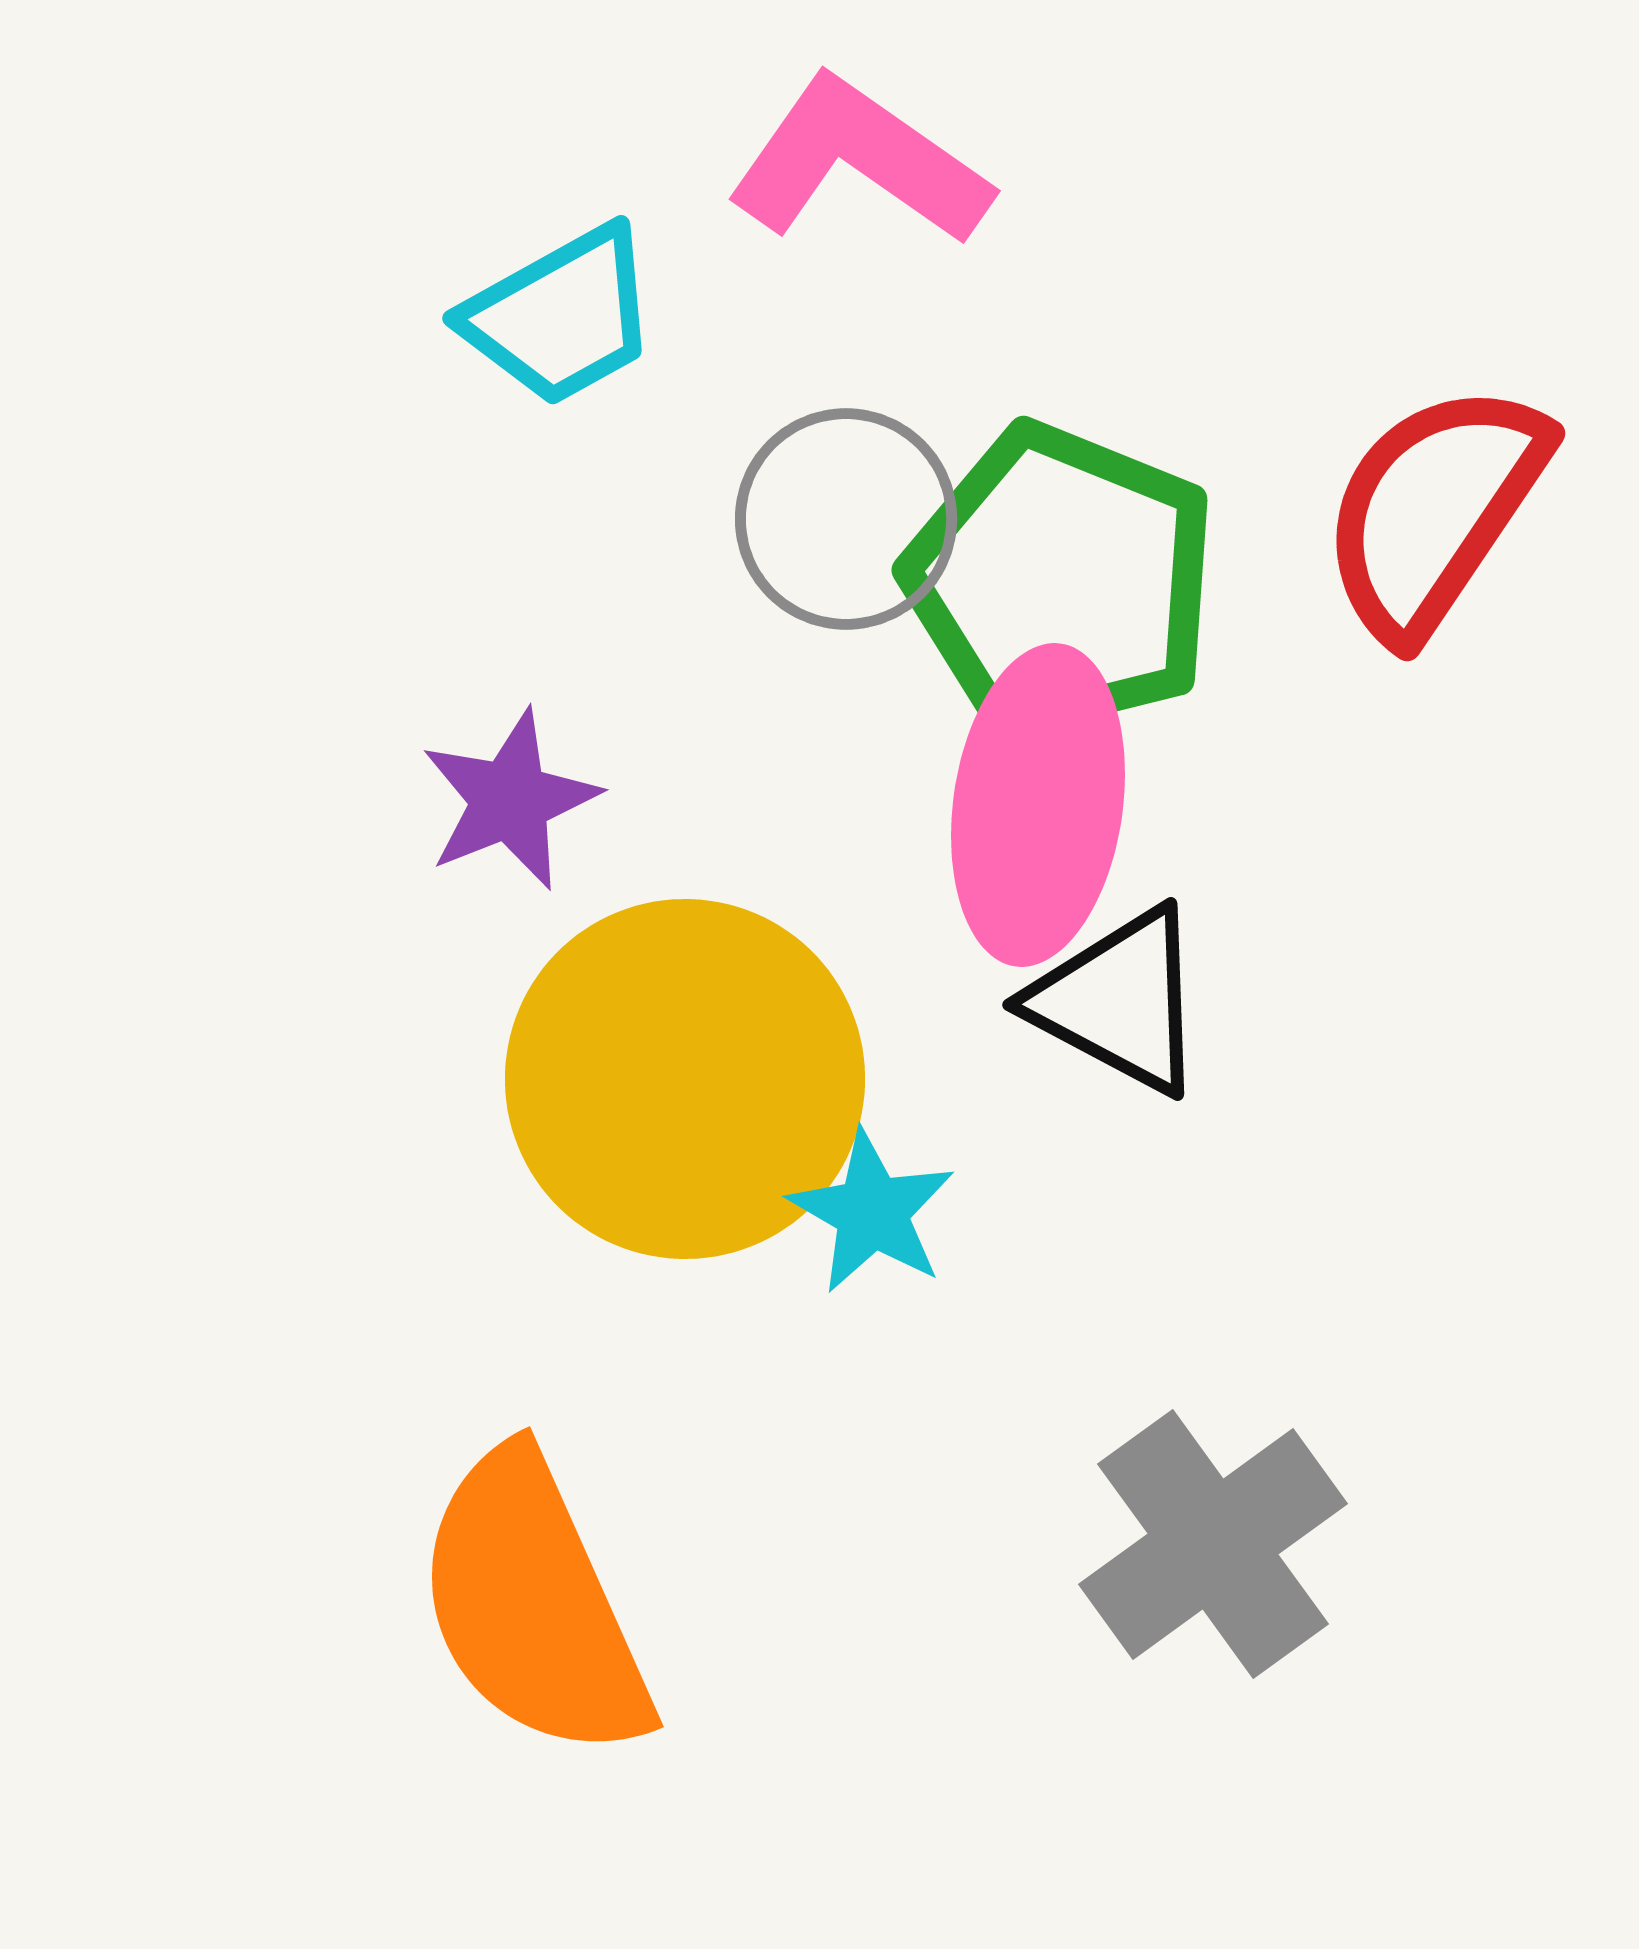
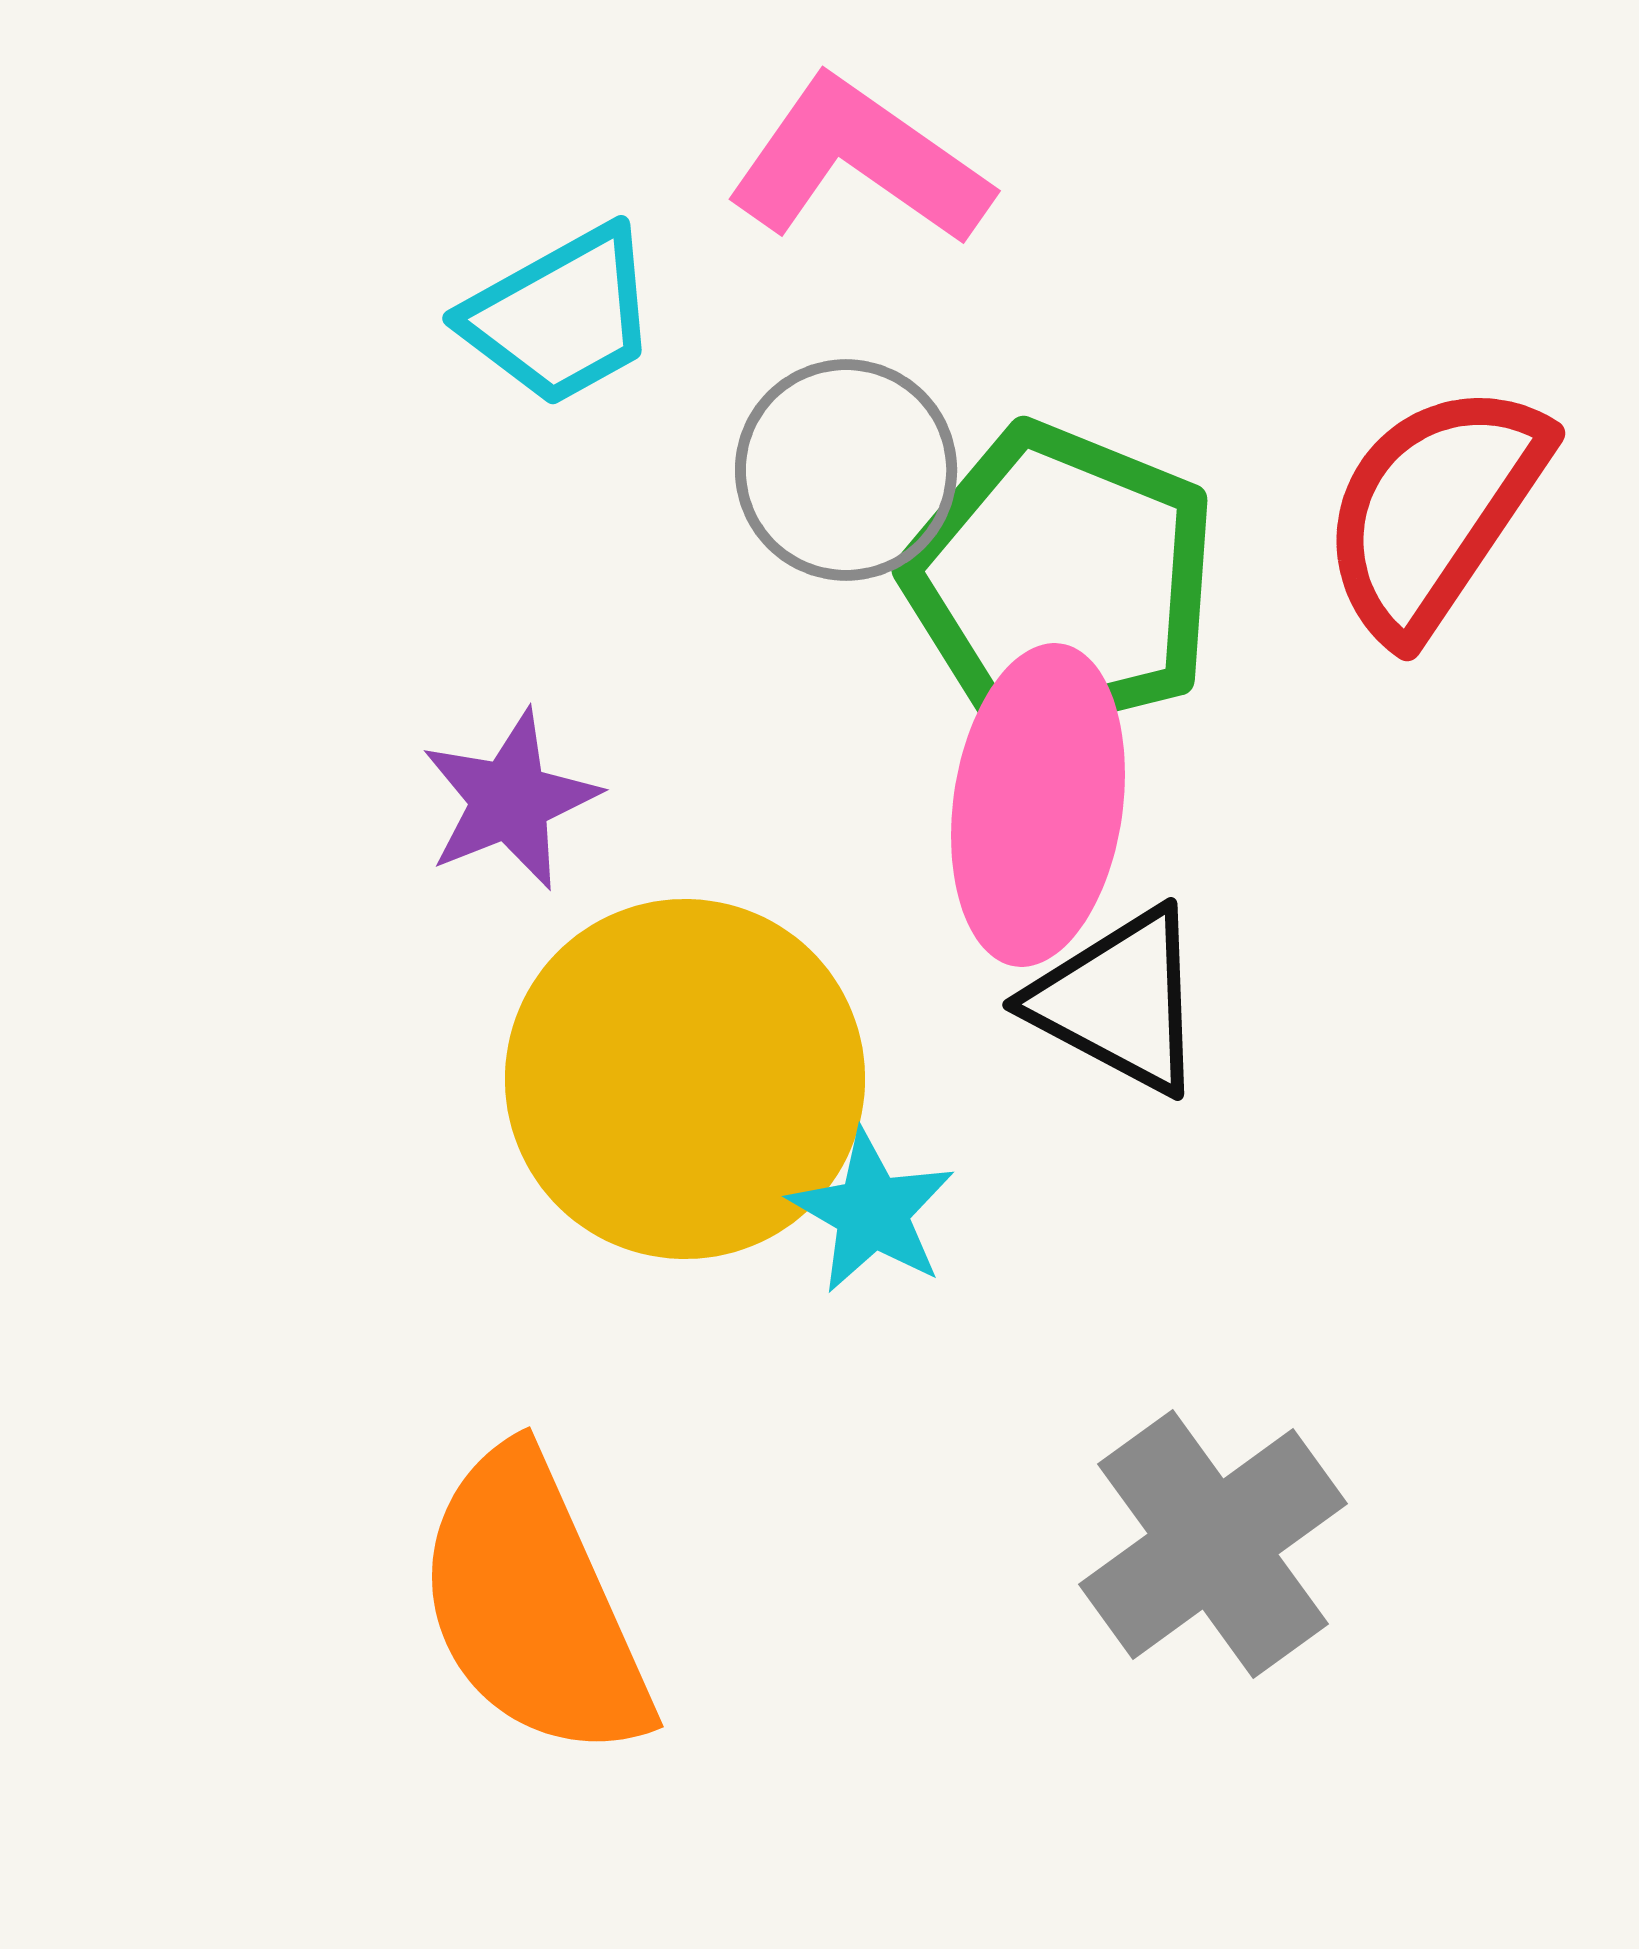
gray circle: moved 49 px up
